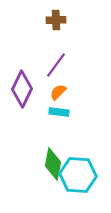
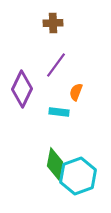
brown cross: moved 3 px left, 3 px down
orange semicircle: moved 18 px right; rotated 24 degrees counterclockwise
green diamond: moved 2 px right
cyan hexagon: moved 1 px down; rotated 24 degrees counterclockwise
